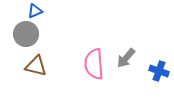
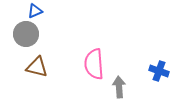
gray arrow: moved 7 px left, 29 px down; rotated 135 degrees clockwise
brown triangle: moved 1 px right, 1 px down
